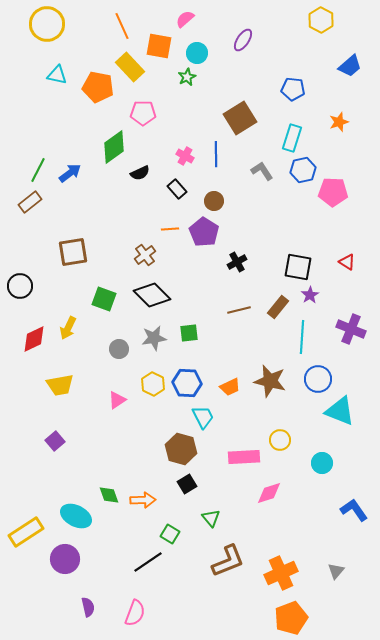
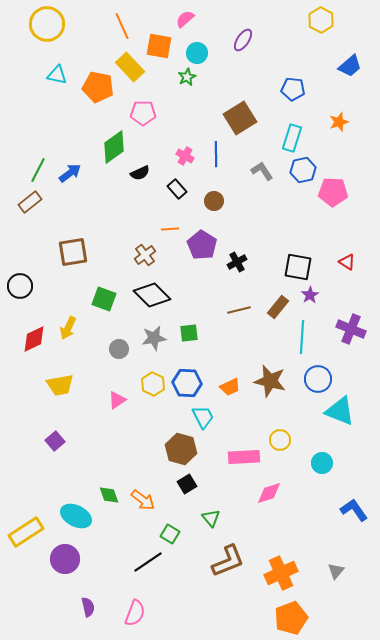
purple pentagon at (204, 232): moved 2 px left, 13 px down
orange arrow at (143, 500): rotated 40 degrees clockwise
